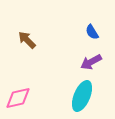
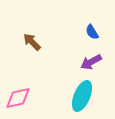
brown arrow: moved 5 px right, 2 px down
